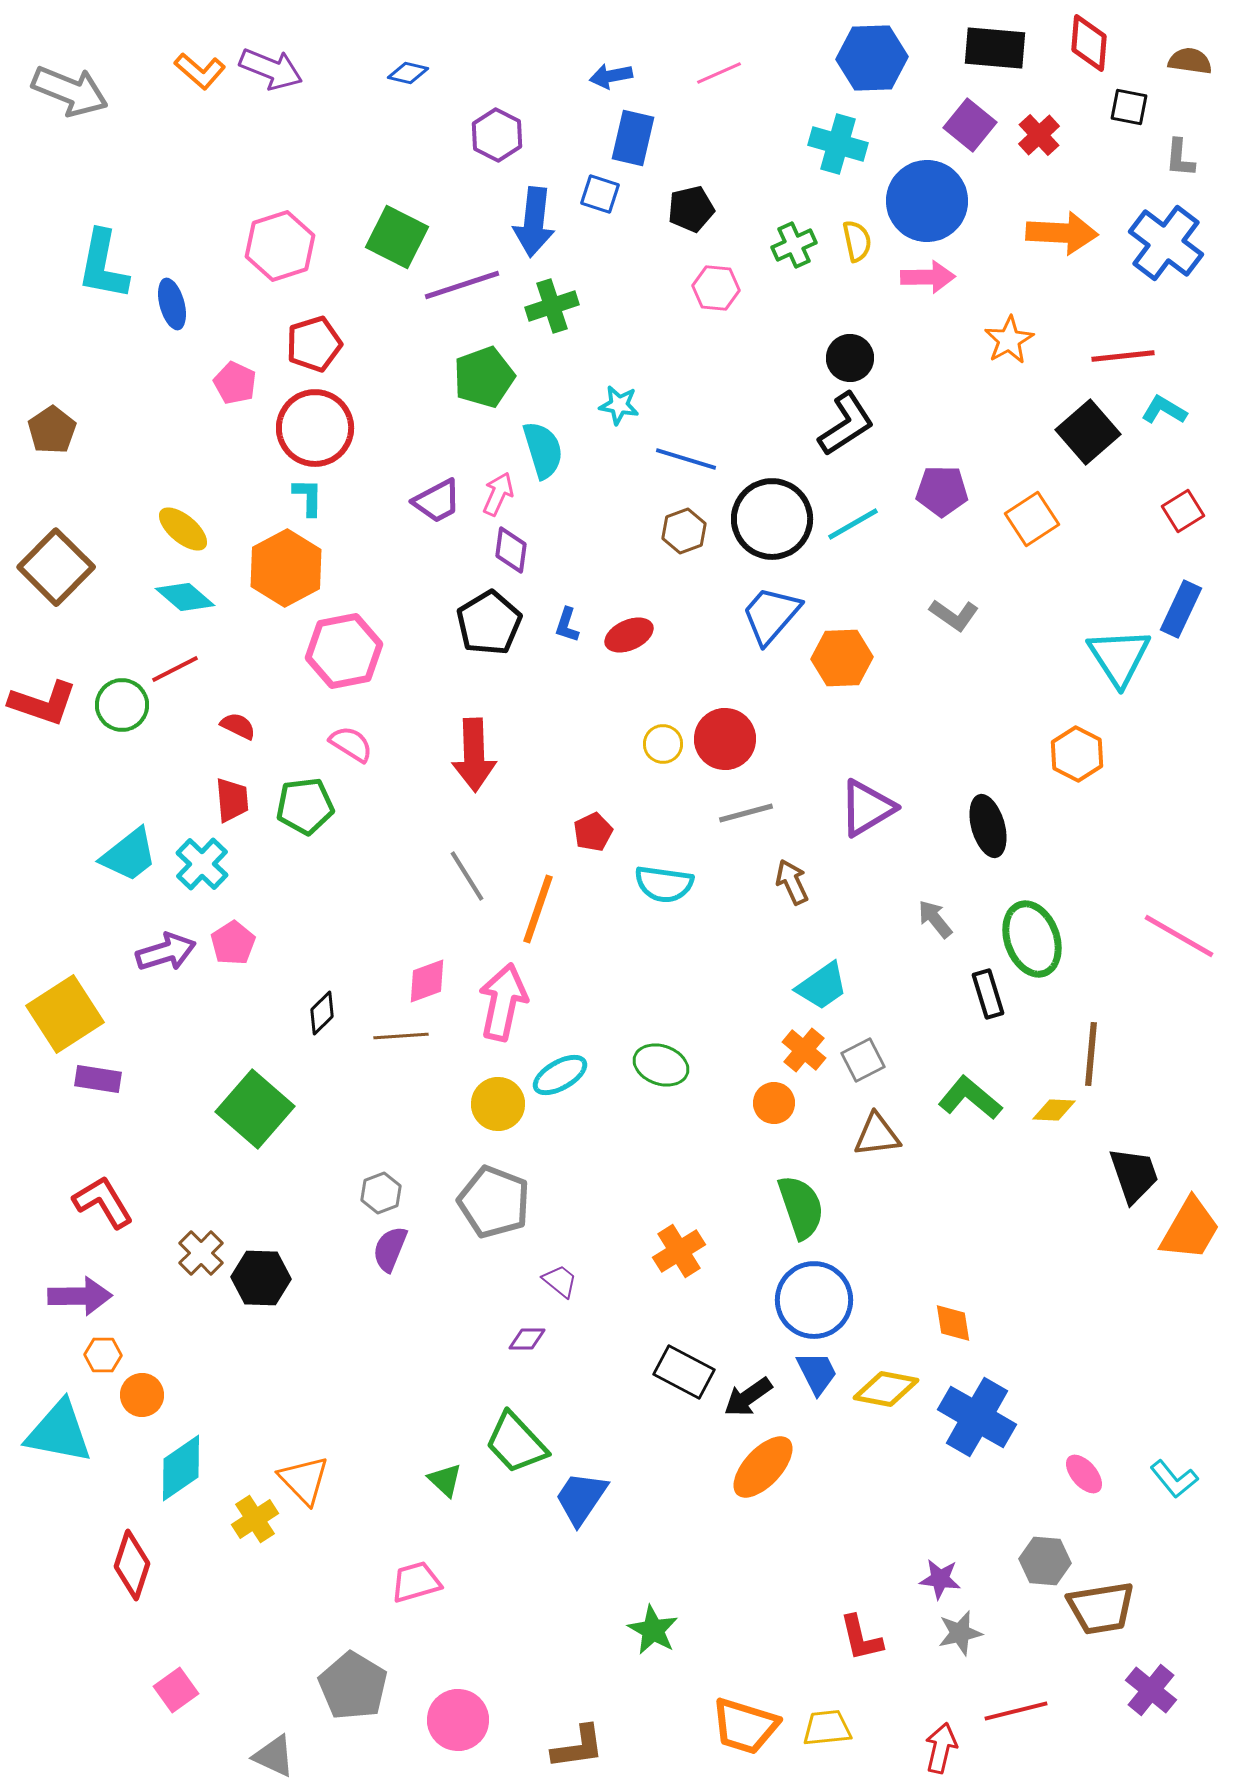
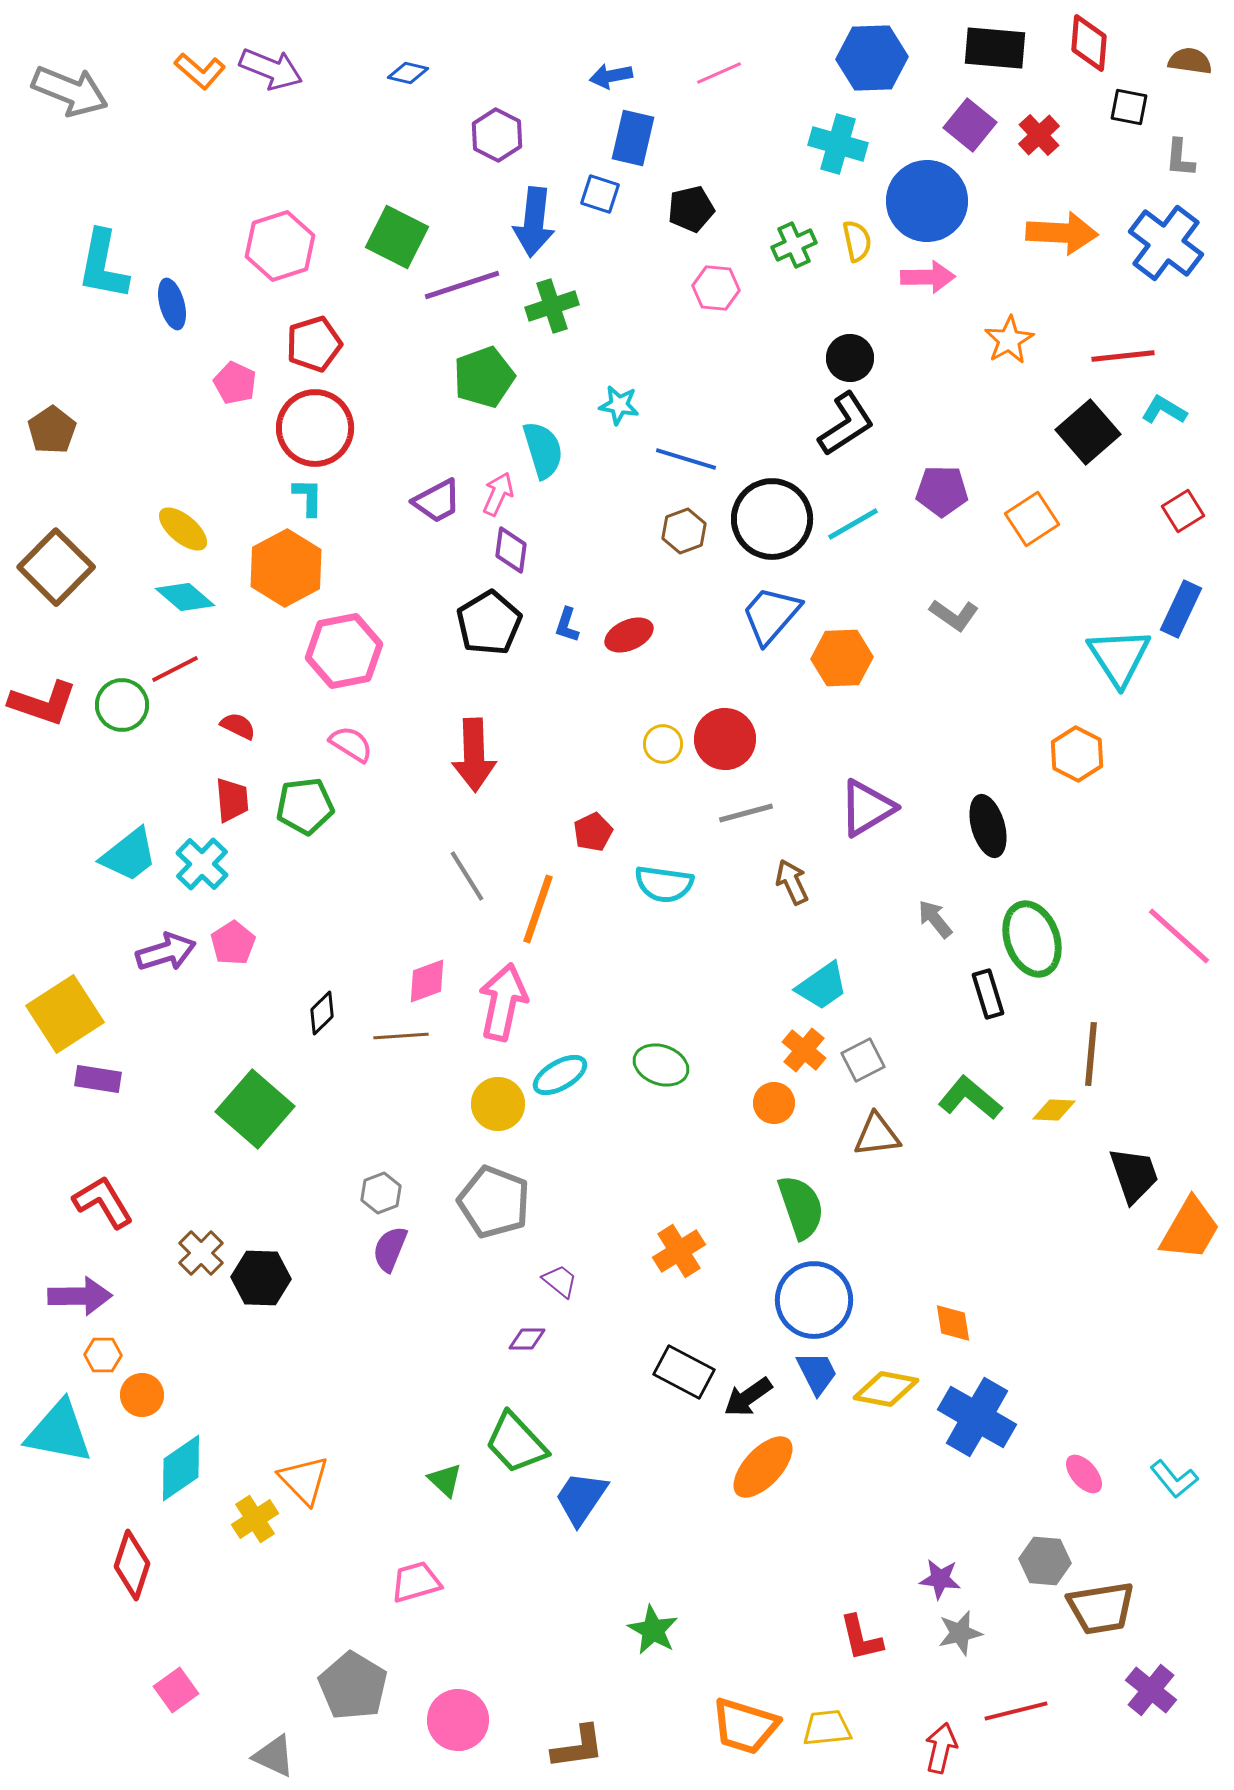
pink line at (1179, 936): rotated 12 degrees clockwise
